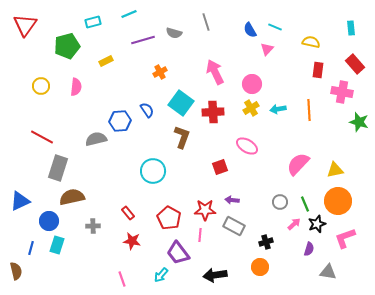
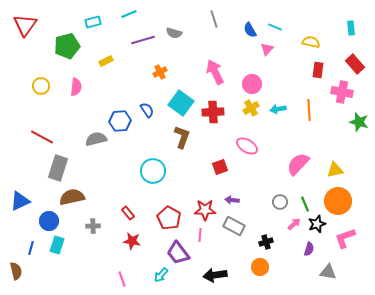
gray line at (206, 22): moved 8 px right, 3 px up
